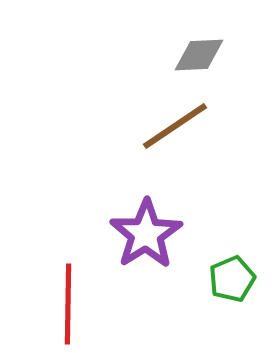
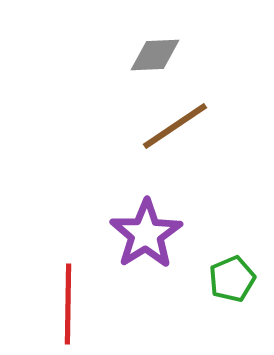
gray diamond: moved 44 px left
